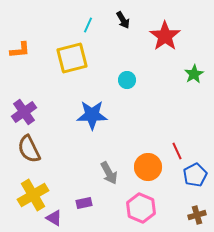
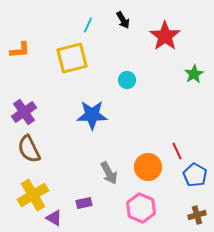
blue pentagon: rotated 15 degrees counterclockwise
